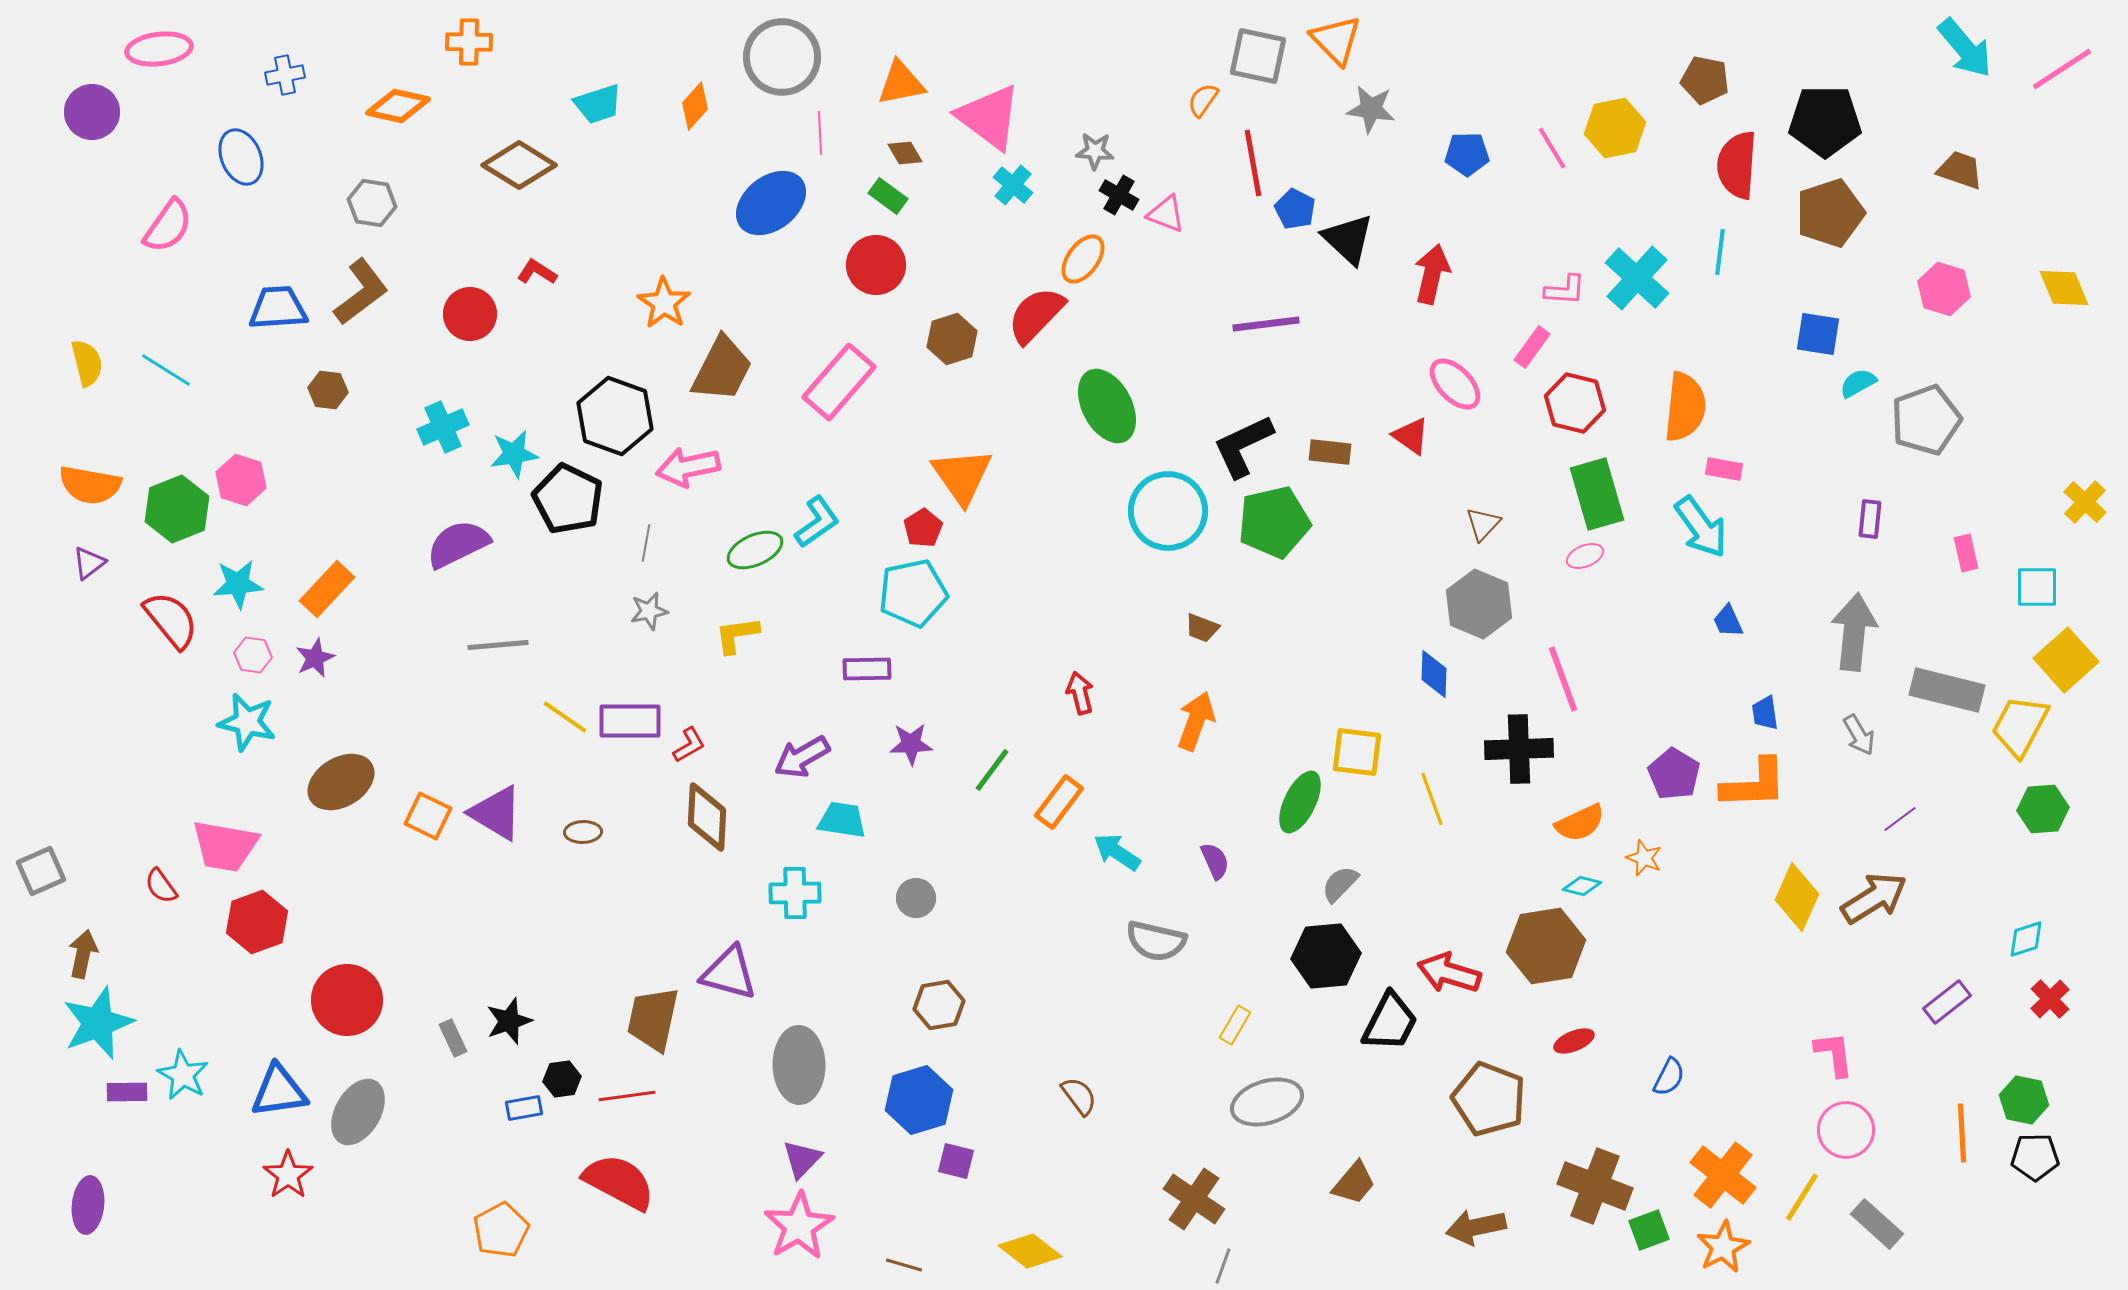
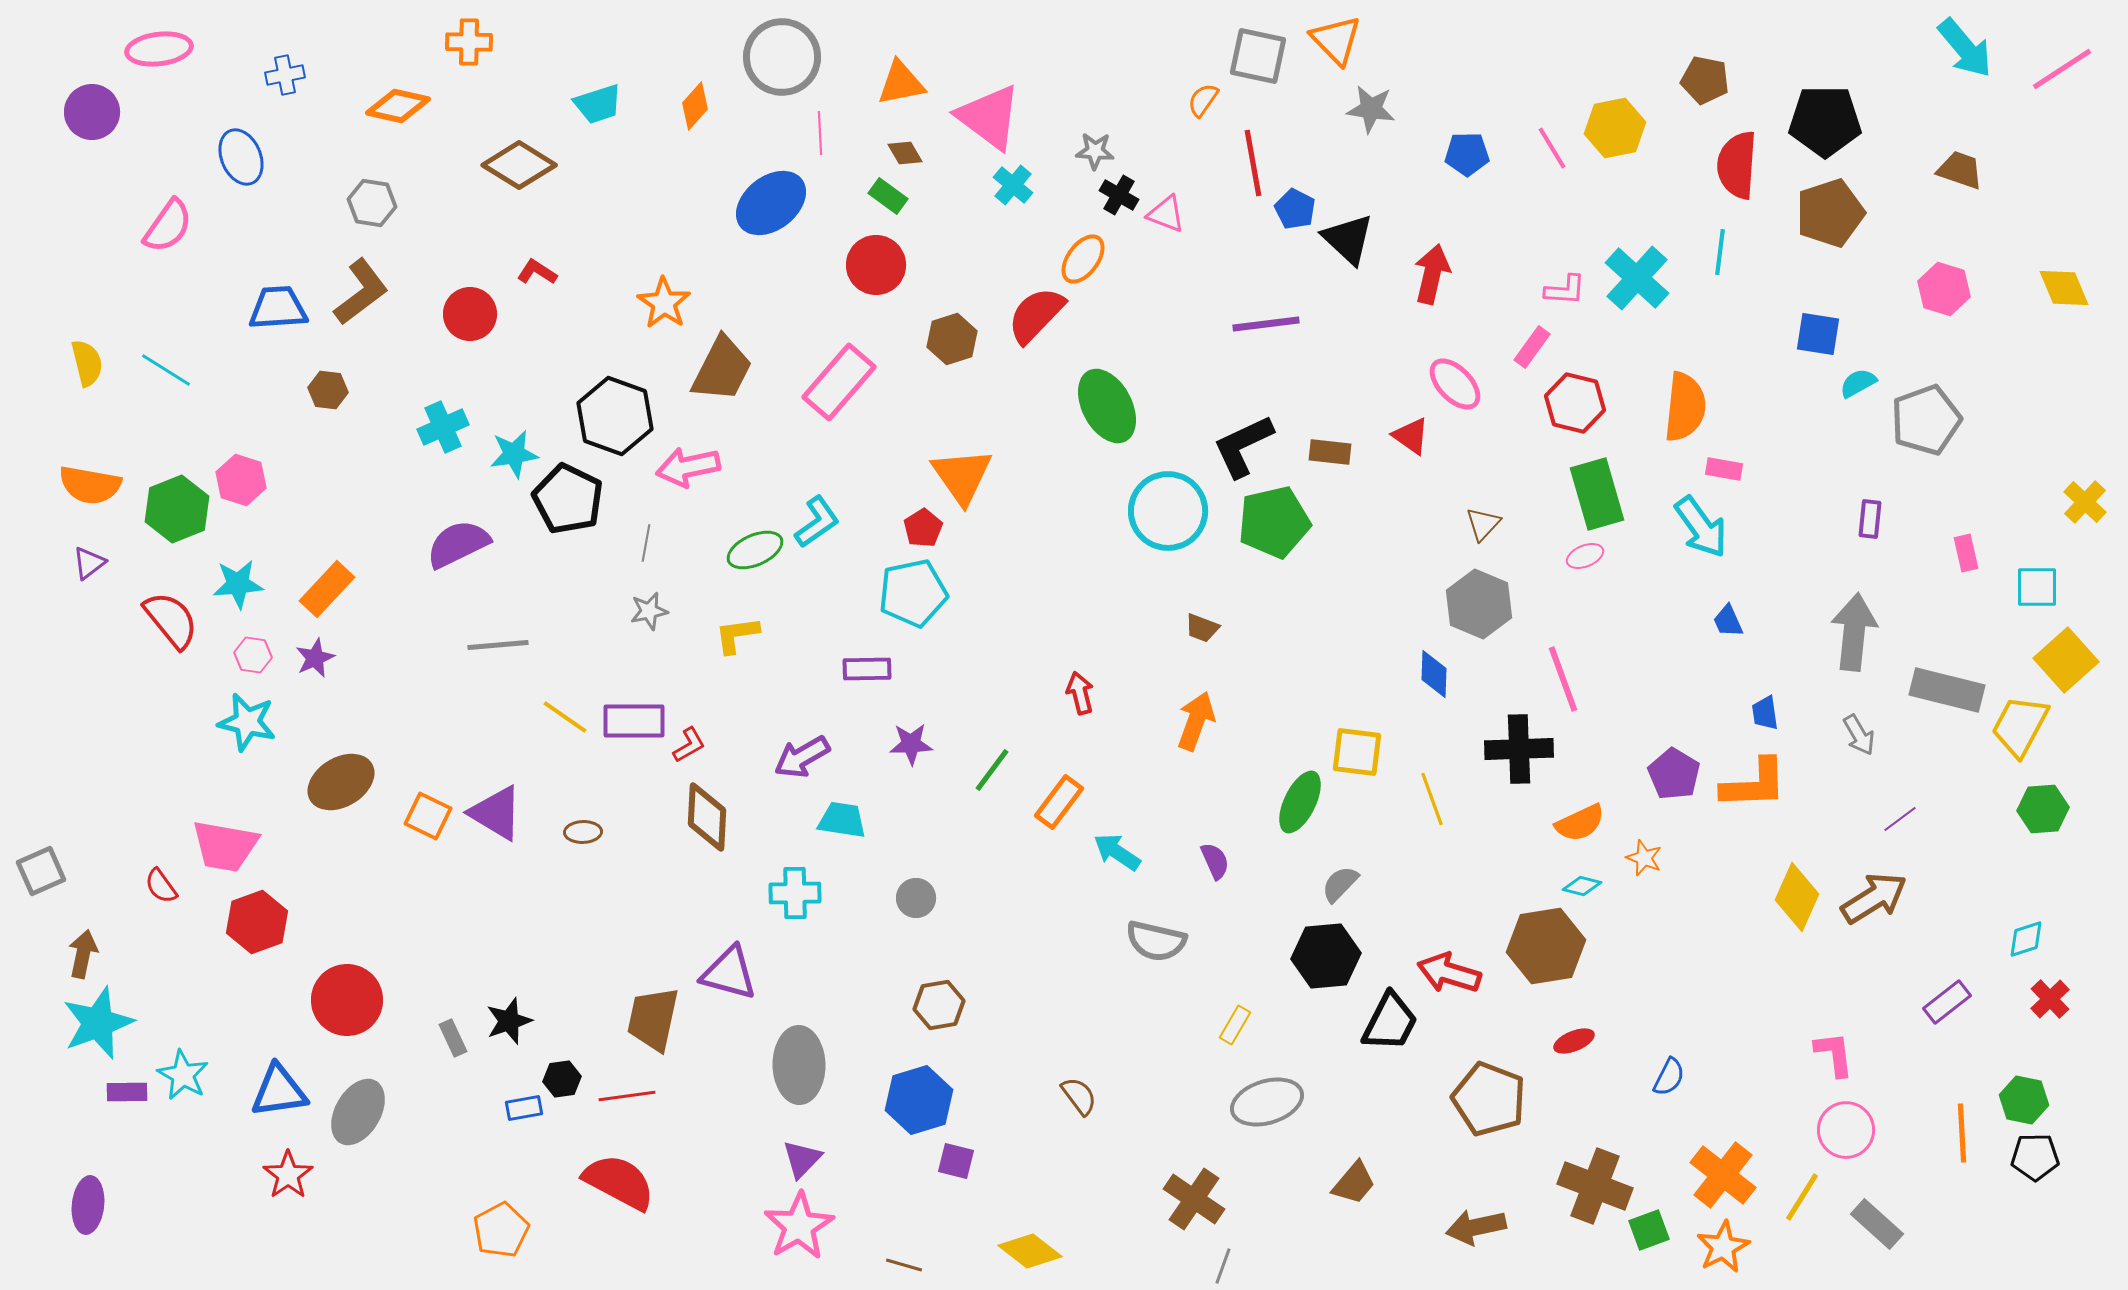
purple rectangle at (630, 721): moved 4 px right
